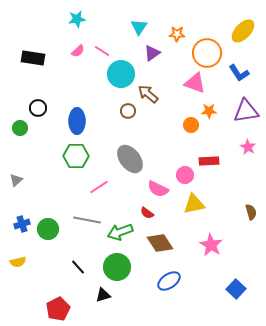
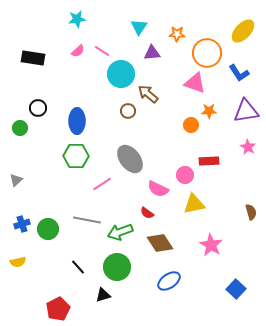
purple triangle at (152, 53): rotated 30 degrees clockwise
pink line at (99, 187): moved 3 px right, 3 px up
